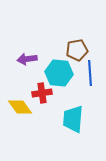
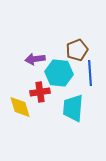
brown pentagon: rotated 10 degrees counterclockwise
purple arrow: moved 8 px right
red cross: moved 2 px left, 1 px up
yellow diamond: rotated 20 degrees clockwise
cyan trapezoid: moved 11 px up
